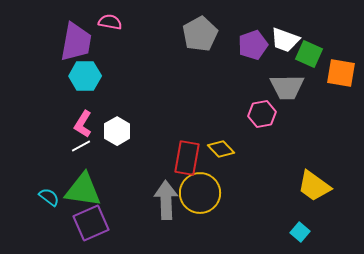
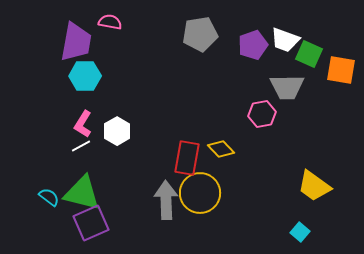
gray pentagon: rotated 20 degrees clockwise
orange square: moved 3 px up
green triangle: moved 1 px left, 3 px down; rotated 6 degrees clockwise
